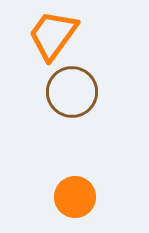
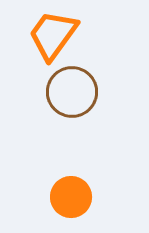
orange circle: moved 4 px left
